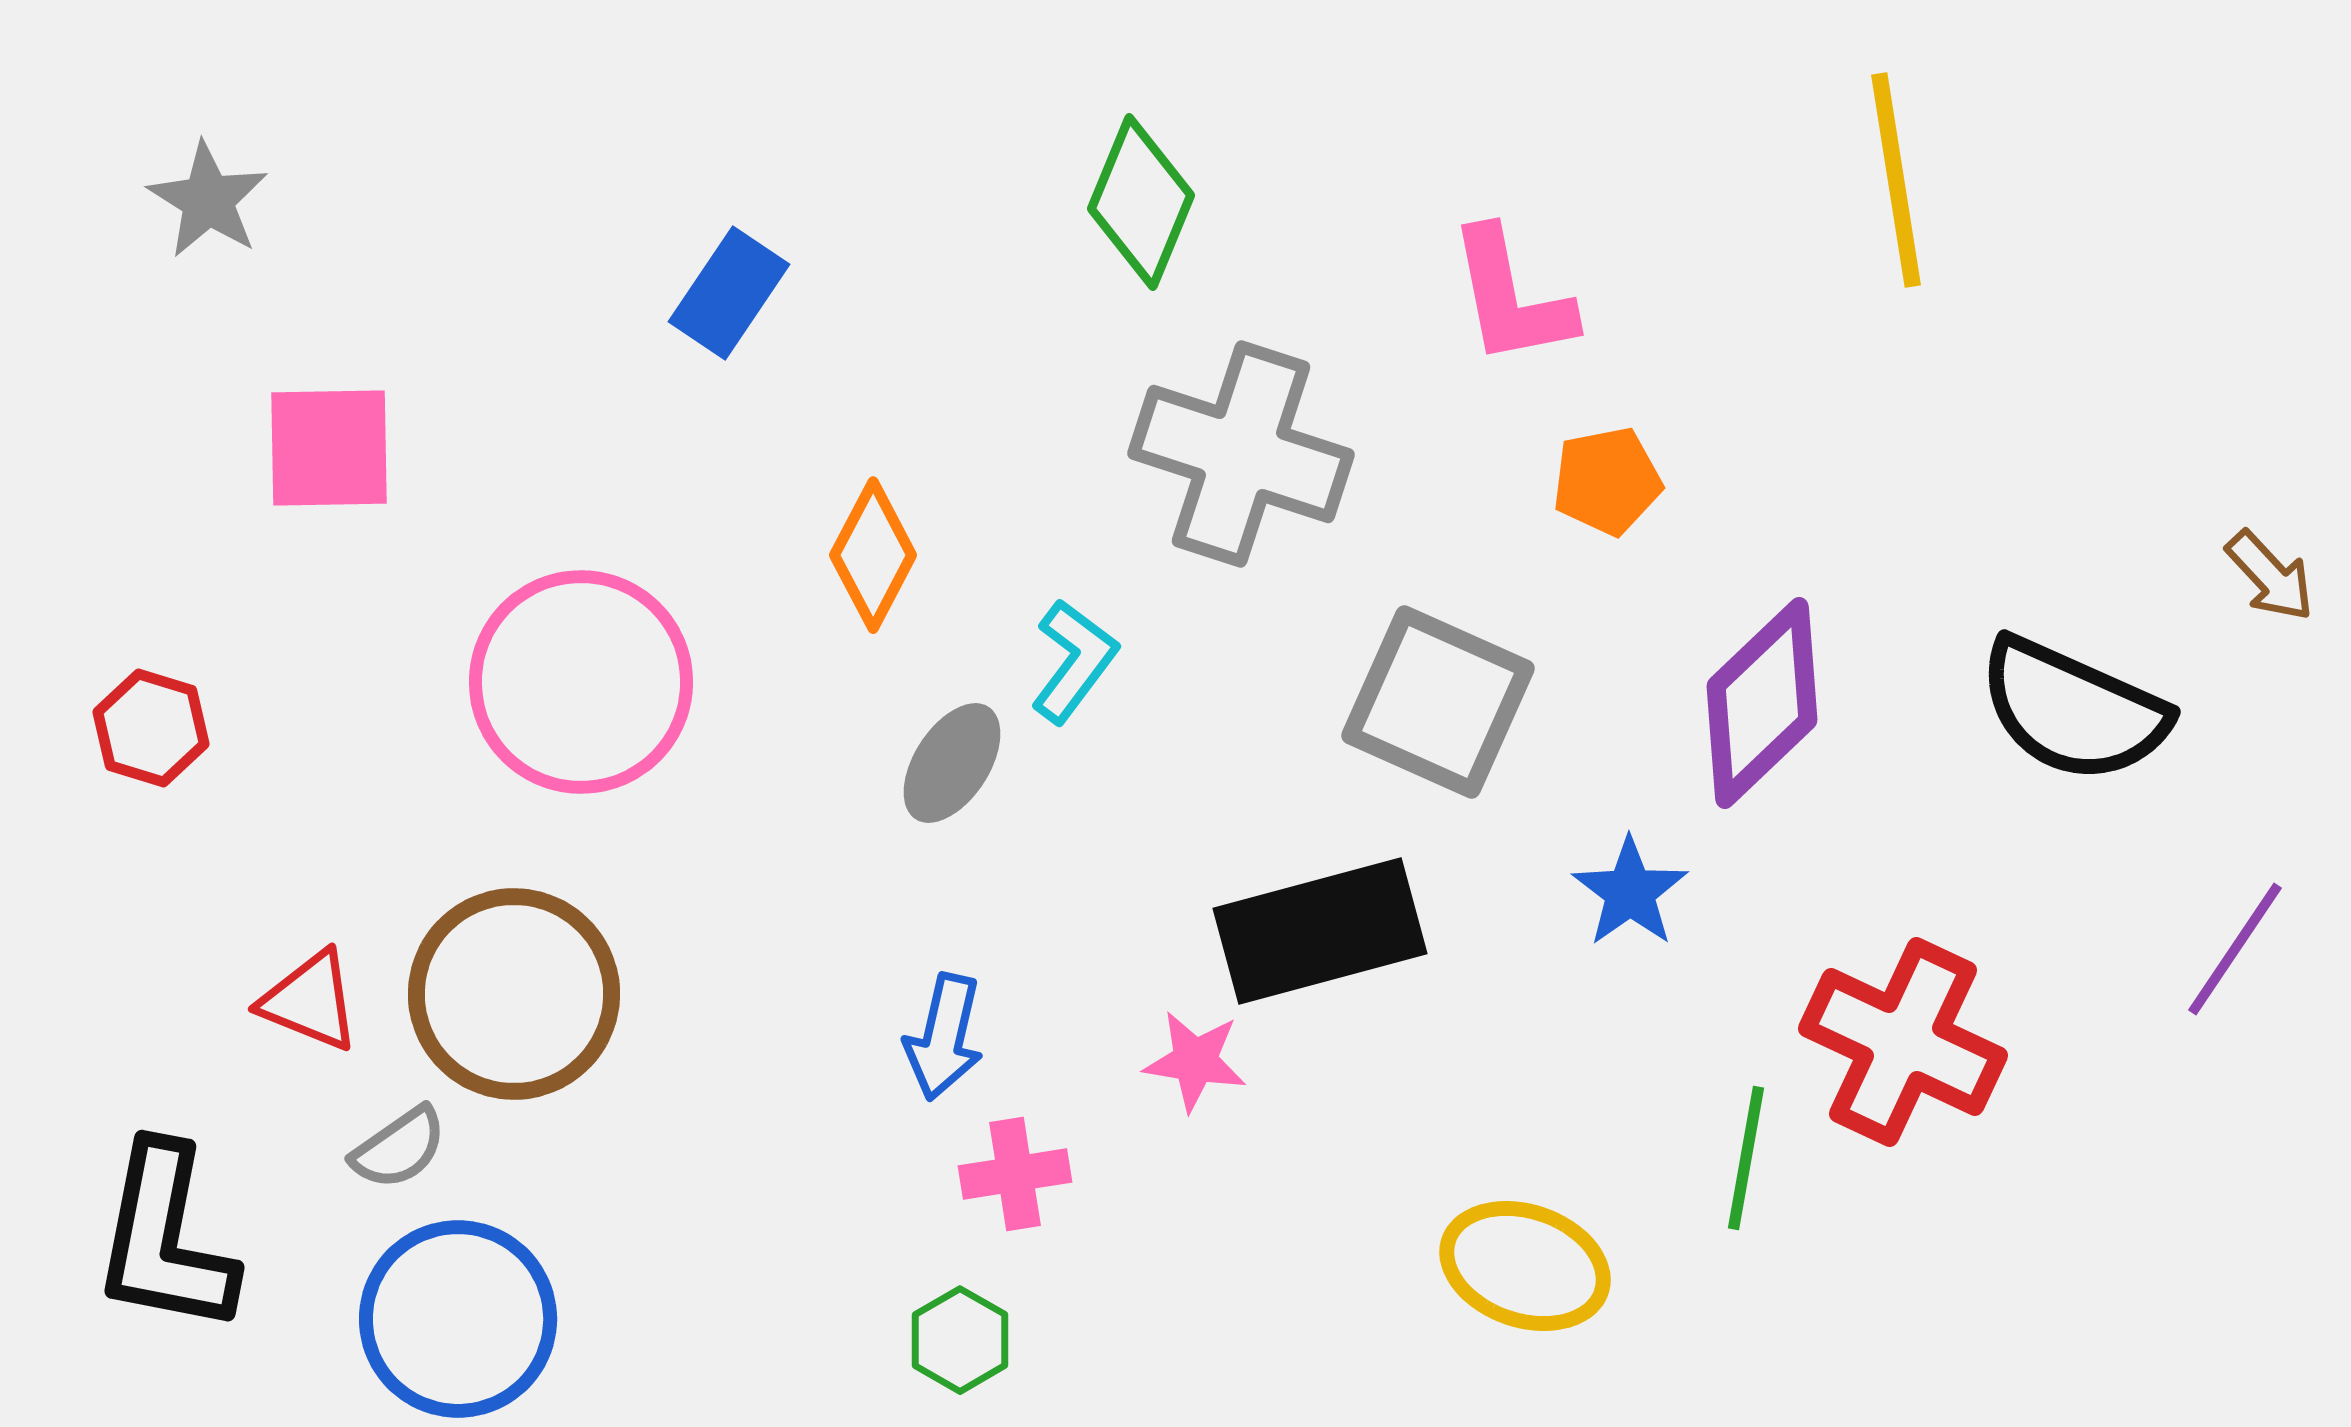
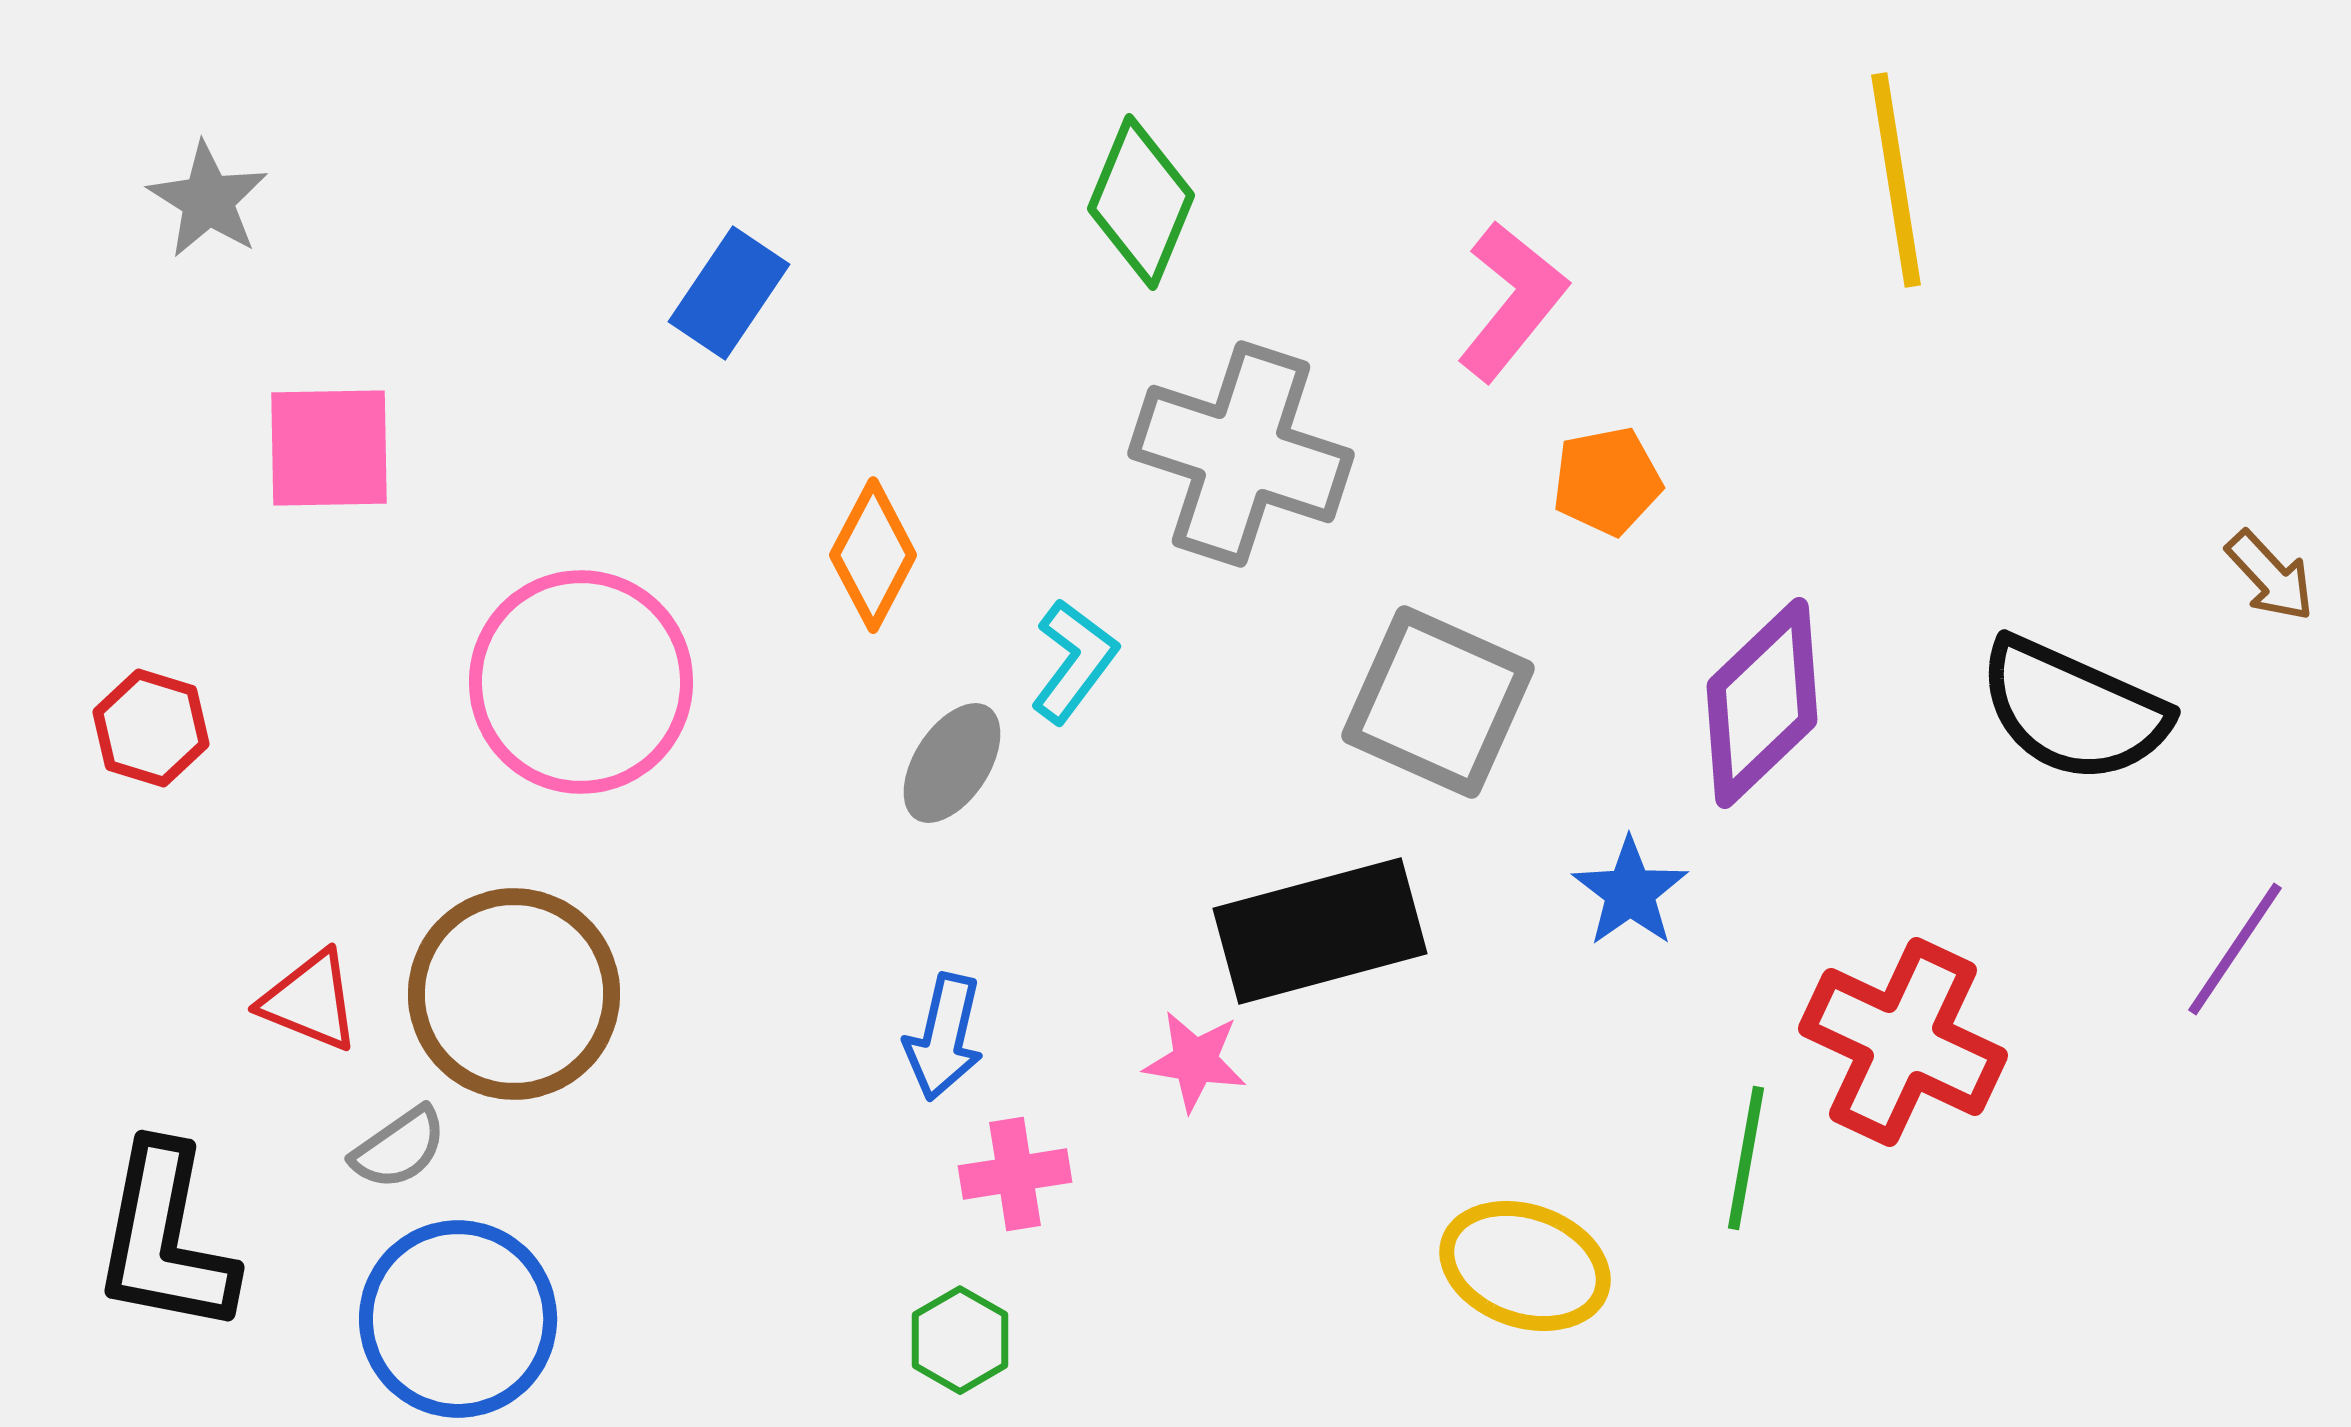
pink L-shape: moved 1 px right, 4 px down; rotated 130 degrees counterclockwise
